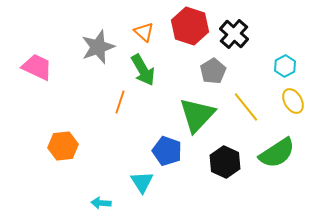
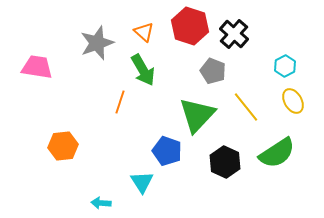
gray star: moved 1 px left, 4 px up
pink trapezoid: rotated 16 degrees counterclockwise
gray pentagon: rotated 20 degrees counterclockwise
